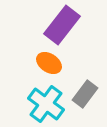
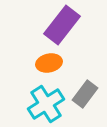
orange ellipse: rotated 45 degrees counterclockwise
cyan cross: rotated 21 degrees clockwise
